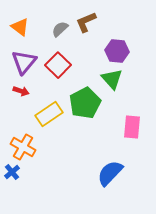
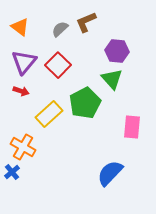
yellow rectangle: rotated 8 degrees counterclockwise
